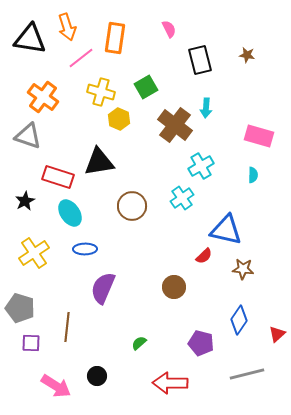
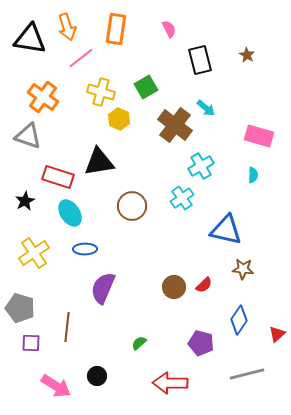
orange rectangle at (115, 38): moved 1 px right, 9 px up
brown star at (247, 55): rotated 21 degrees clockwise
cyan arrow at (206, 108): rotated 54 degrees counterclockwise
red semicircle at (204, 256): moved 29 px down
